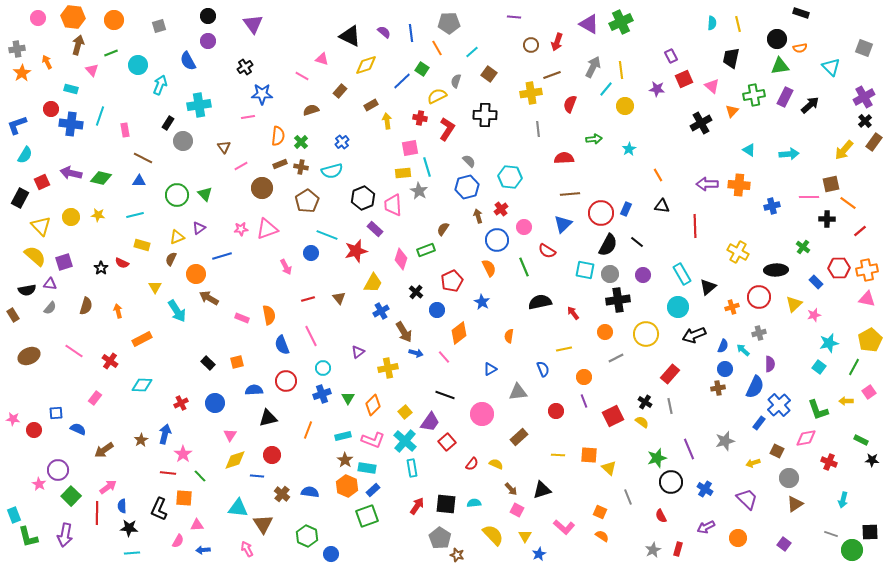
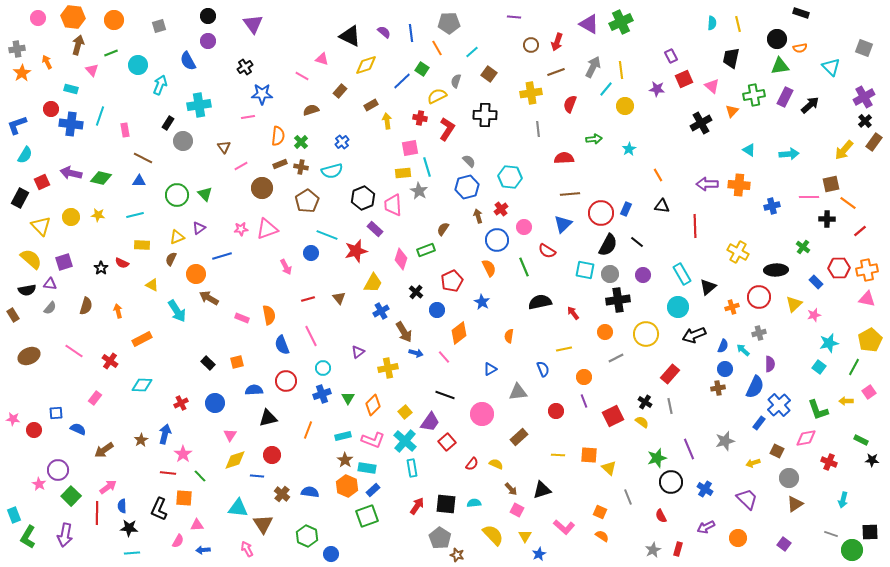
brown line at (552, 75): moved 4 px right, 3 px up
yellow rectangle at (142, 245): rotated 14 degrees counterclockwise
yellow semicircle at (35, 256): moved 4 px left, 3 px down
yellow triangle at (155, 287): moved 3 px left, 2 px up; rotated 32 degrees counterclockwise
green L-shape at (28, 537): rotated 45 degrees clockwise
